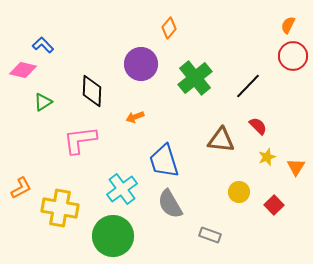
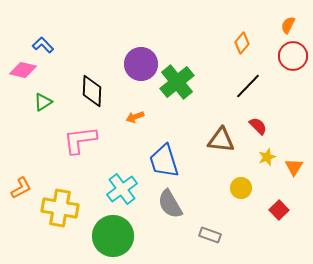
orange diamond: moved 73 px right, 15 px down
green cross: moved 18 px left, 4 px down
orange triangle: moved 2 px left
yellow circle: moved 2 px right, 4 px up
red square: moved 5 px right, 5 px down
